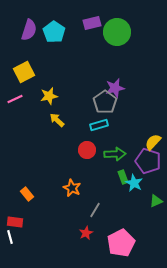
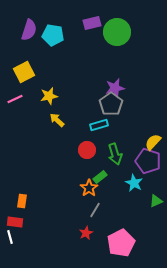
cyan pentagon: moved 1 px left, 3 px down; rotated 25 degrees counterclockwise
gray pentagon: moved 6 px right, 2 px down
green arrow: rotated 75 degrees clockwise
green rectangle: moved 23 px left; rotated 72 degrees clockwise
orange star: moved 17 px right; rotated 12 degrees clockwise
orange rectangle: moved 5 px left, 7 px down; rotated 48 degrees clockwise
